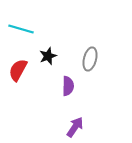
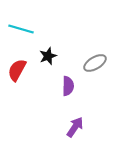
gray ellipse: moved 5 px right, 4 px down; rotated 45 degrees clockwise
red semicircle: moved 1 px left
